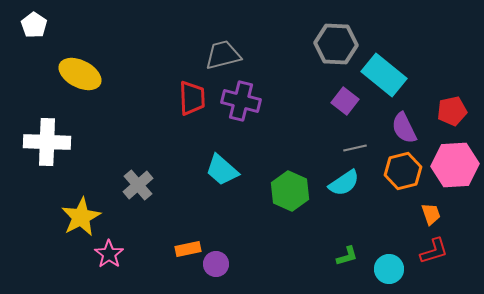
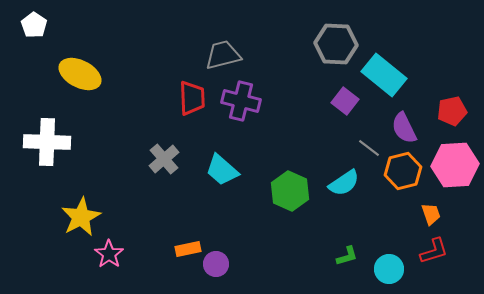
gray line: moved 14 px right; rotated 50 degrees clockwise
gray cross: moved 26 px right, 26 px up
